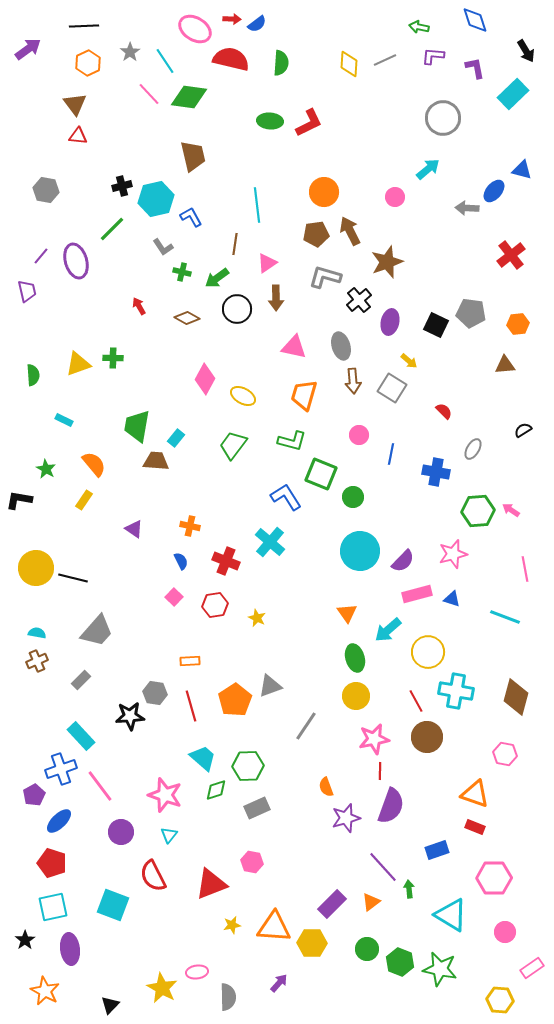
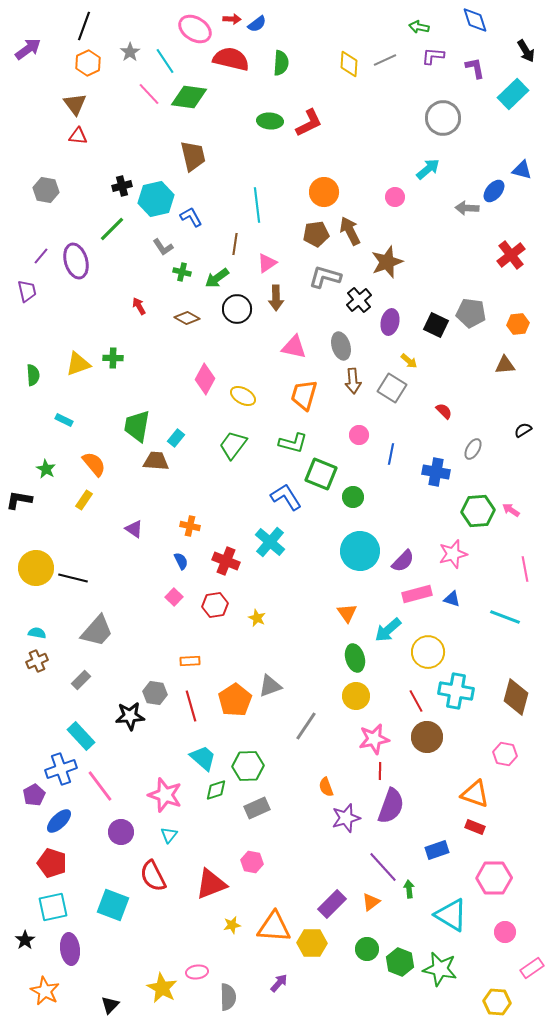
black line at (84, 26): rotated 68 degrees counterclockwise
green L-shape at (292, 441): moved 1 px right, 2 px down
yellow hexagon at (500, 1000): moved 3 px left, 2 px down
